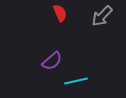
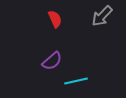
red semicircle: moved 5 px left, 6 px down
